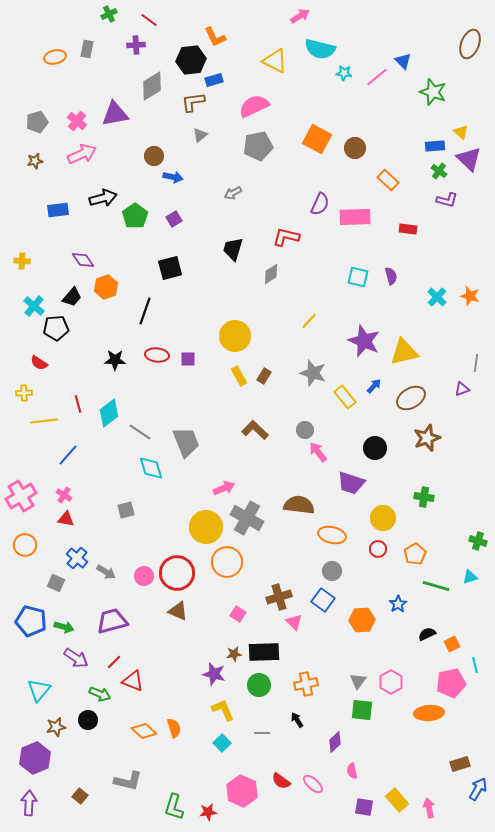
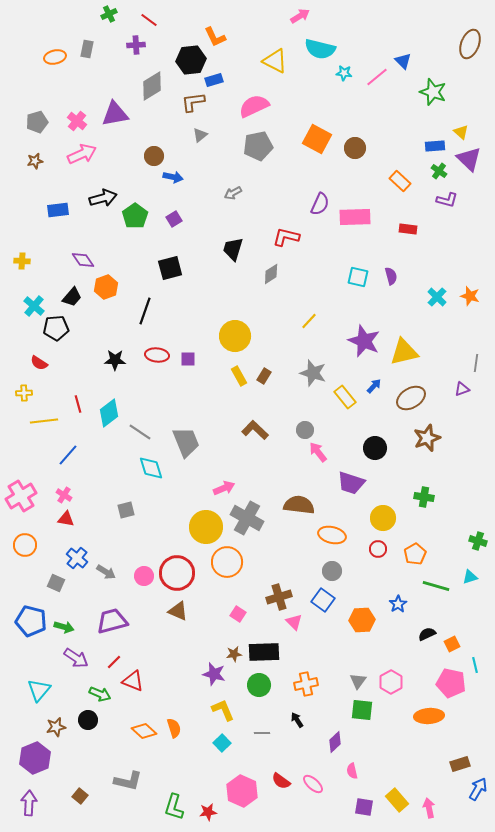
orange rectangle at (388, 180): moved 12 px right, 1 px down
pink pentagon at (451, 683): rotated 24 degrees clockwise
orange ellipse at (429, 713): moved 3 px down
